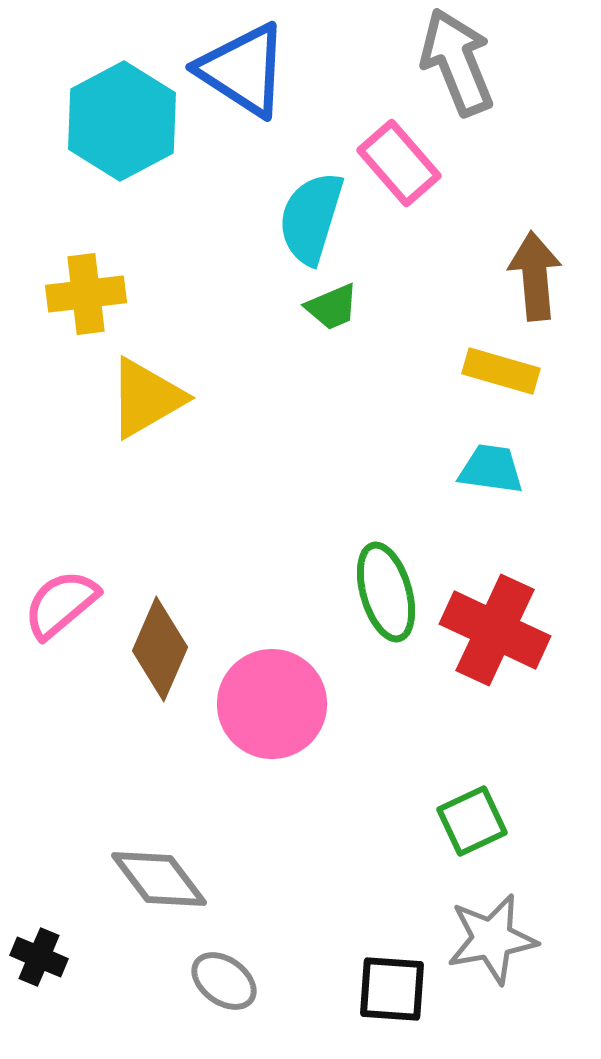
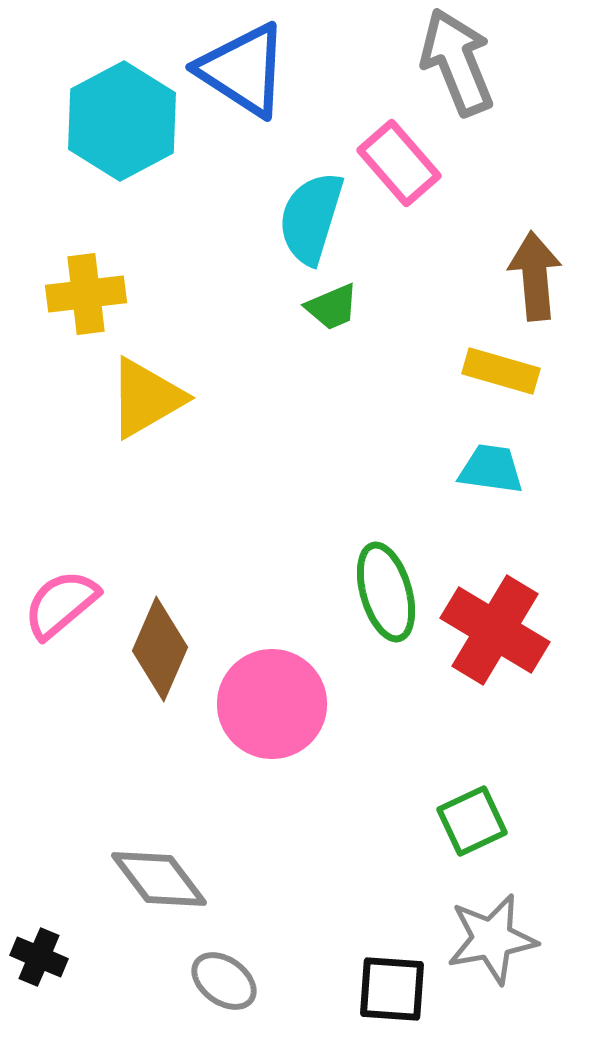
red cross: rotated 6 degrees clockwise
